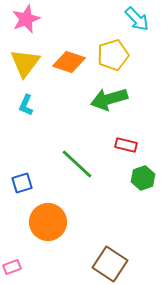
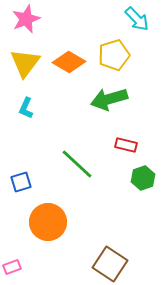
yellow pentagon: moved 1 px right
orange diamond: rotated 12 degrees clockwise
cyan L-shape: moved 3 px down
blue square: moved 1 px left, 1 px up
